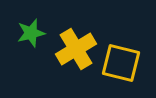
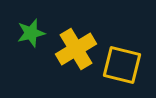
yellow square: moved 1 px right, 2 px down
